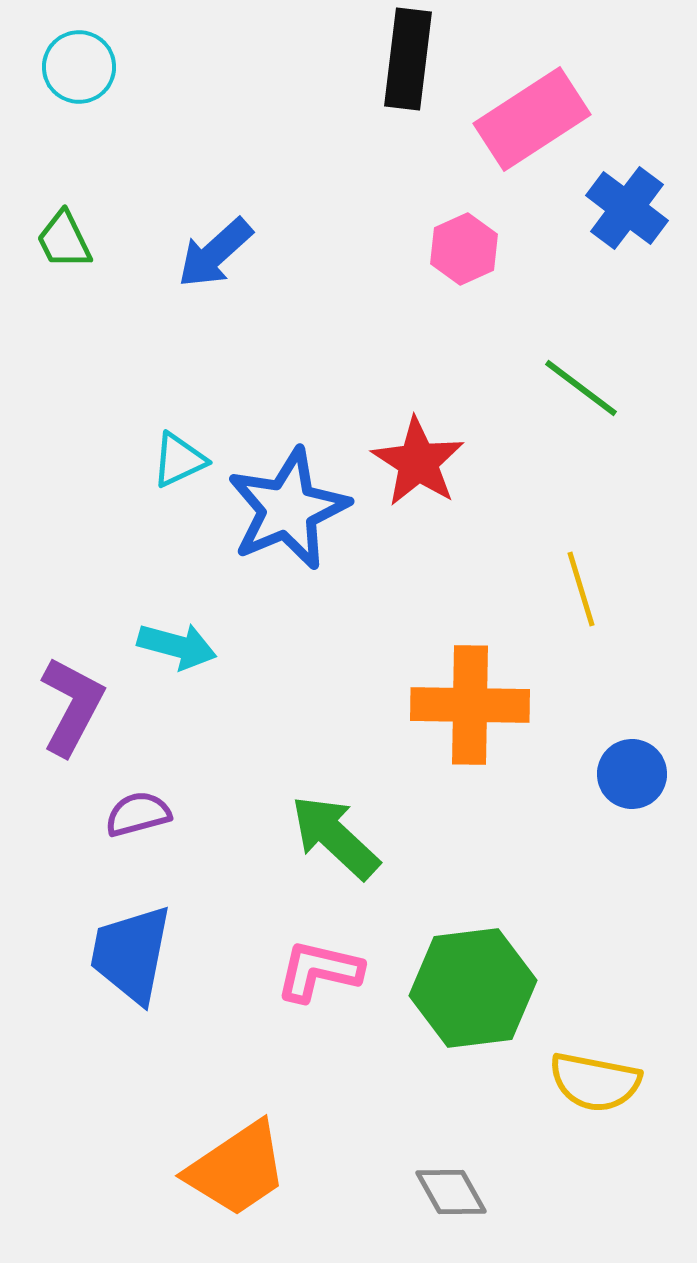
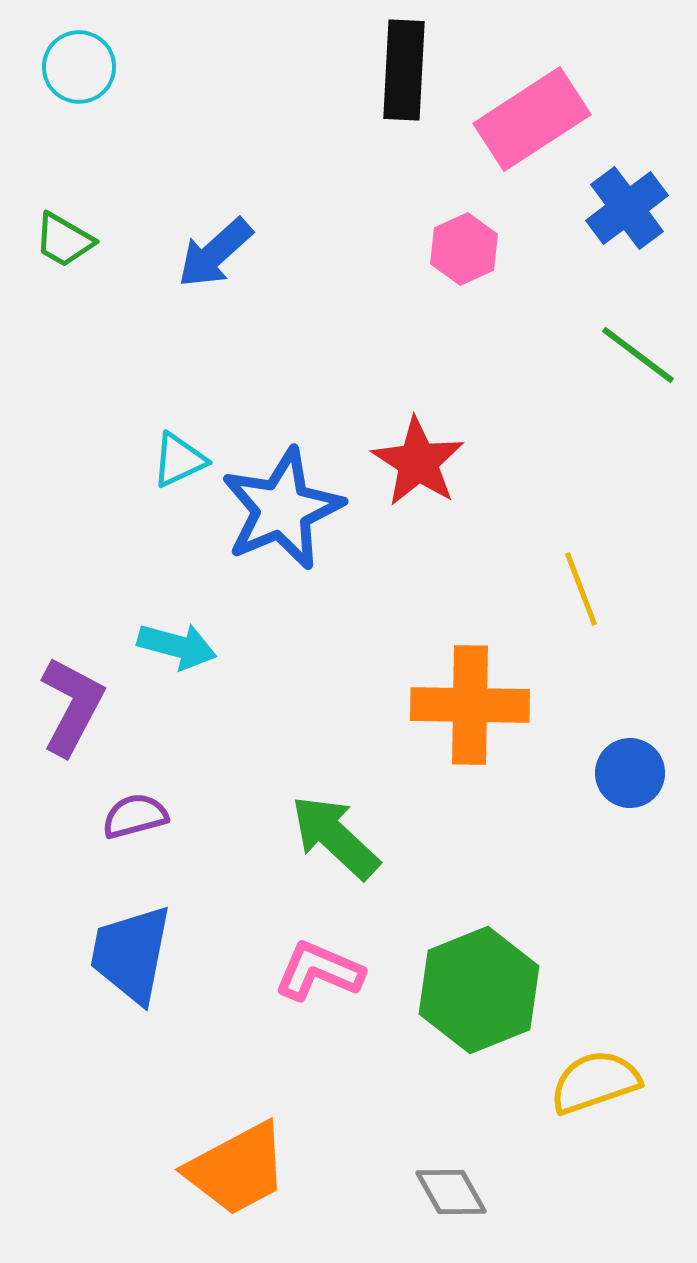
black rectangle: moved 4 px left, 11 px down; rotated 4 degrees counterclockwise
blue cross: rotated 16 degrees clockwise
green trapezoid: rotated 34 degrees counterclockwise
green line: moved 57 px right, 33 px up
blue star: moved 6 px left
yellow line: rotated 4 degrees counterclockwise
blue circle: moved 2 px left, 1 px up
purple semicircle: moved 3 px left, 2 px down
pink L-shape: rotated 10 degrees clockwise
green hexagon: moved 6 px right, 2 px down; rotated 15 degrees counterclockwise
yellow semicircle: rotated 150 degrees clockwise
orange trapezoid: rotated 6 degrees clockwise
